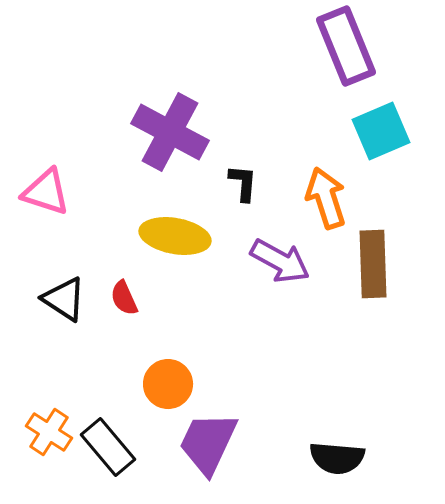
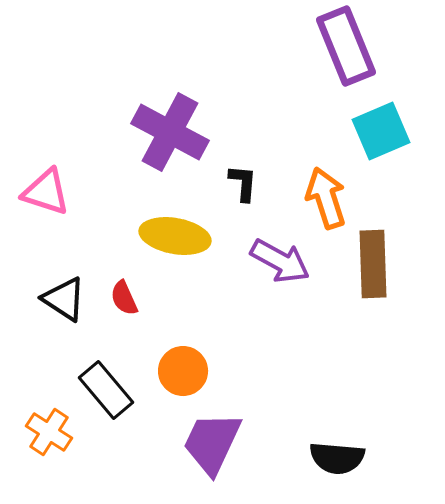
orange circle: moved 15 px right, 13 px up
purple trapezoid: moved 4 px right
black rectangle: moved 2 px left, 57 px up
